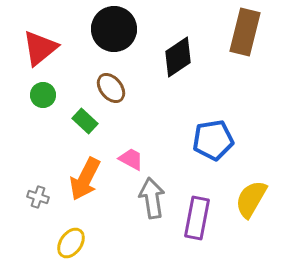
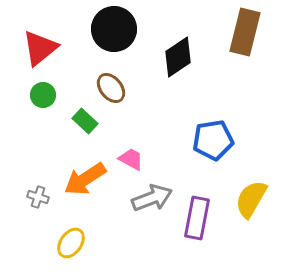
orange arrow: rotated 30 degrees clockwise
gray arrow: rotated 78 degrees clockwise
